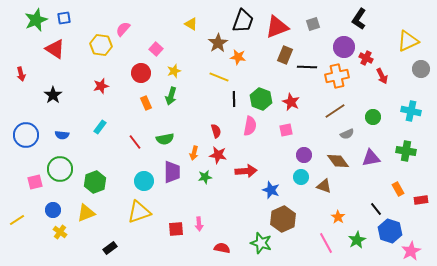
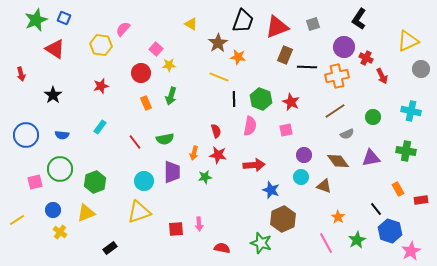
blue square at (64, 18): rotated 32 degrees clockwise
yellow star at (174, 71): moved 5 px left, 6 px up; rotated 16 degrees clockwise
red arrow at (246, 171): moved 8 px right, 6 px up
